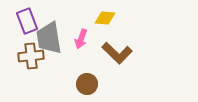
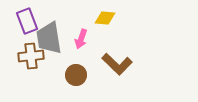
brown L-shape: moved 11 px down
brown circle: moved 11 px left, 9 px up
